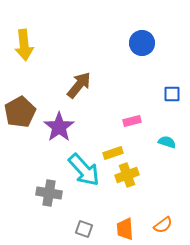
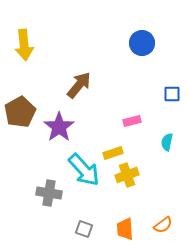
cyan semicircle: rotated 96 degrees counterclockwise
